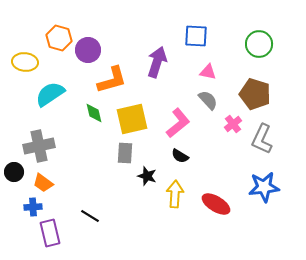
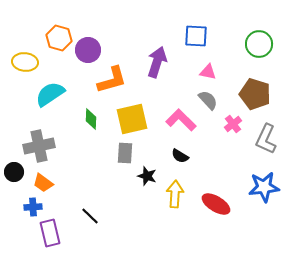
green diamond: moved 3 px left, 6 px down; rotated 15 degrees clockwise
pink L-shape: moved 3 px right, 3 px up; rotated 96 degrees counterclockwise
gray L-shape: moved 4 px right
black line: rotated 12 degrees clockwise
